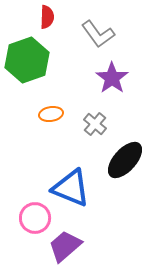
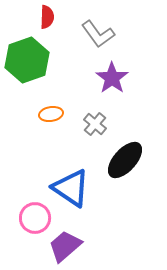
blue triangle: rotated 12 degrees clockwise
